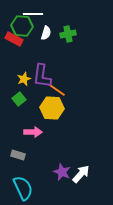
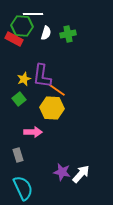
gray rectangle: rotated 56 degrees clockwise
purple star: rotated 12 degrees counterclockwise
